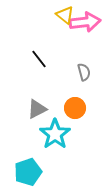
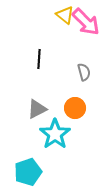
pink arrow: moved 1 px right; rotated 52 degrees clockwise
black line: rotated 42 degrees clockwise
